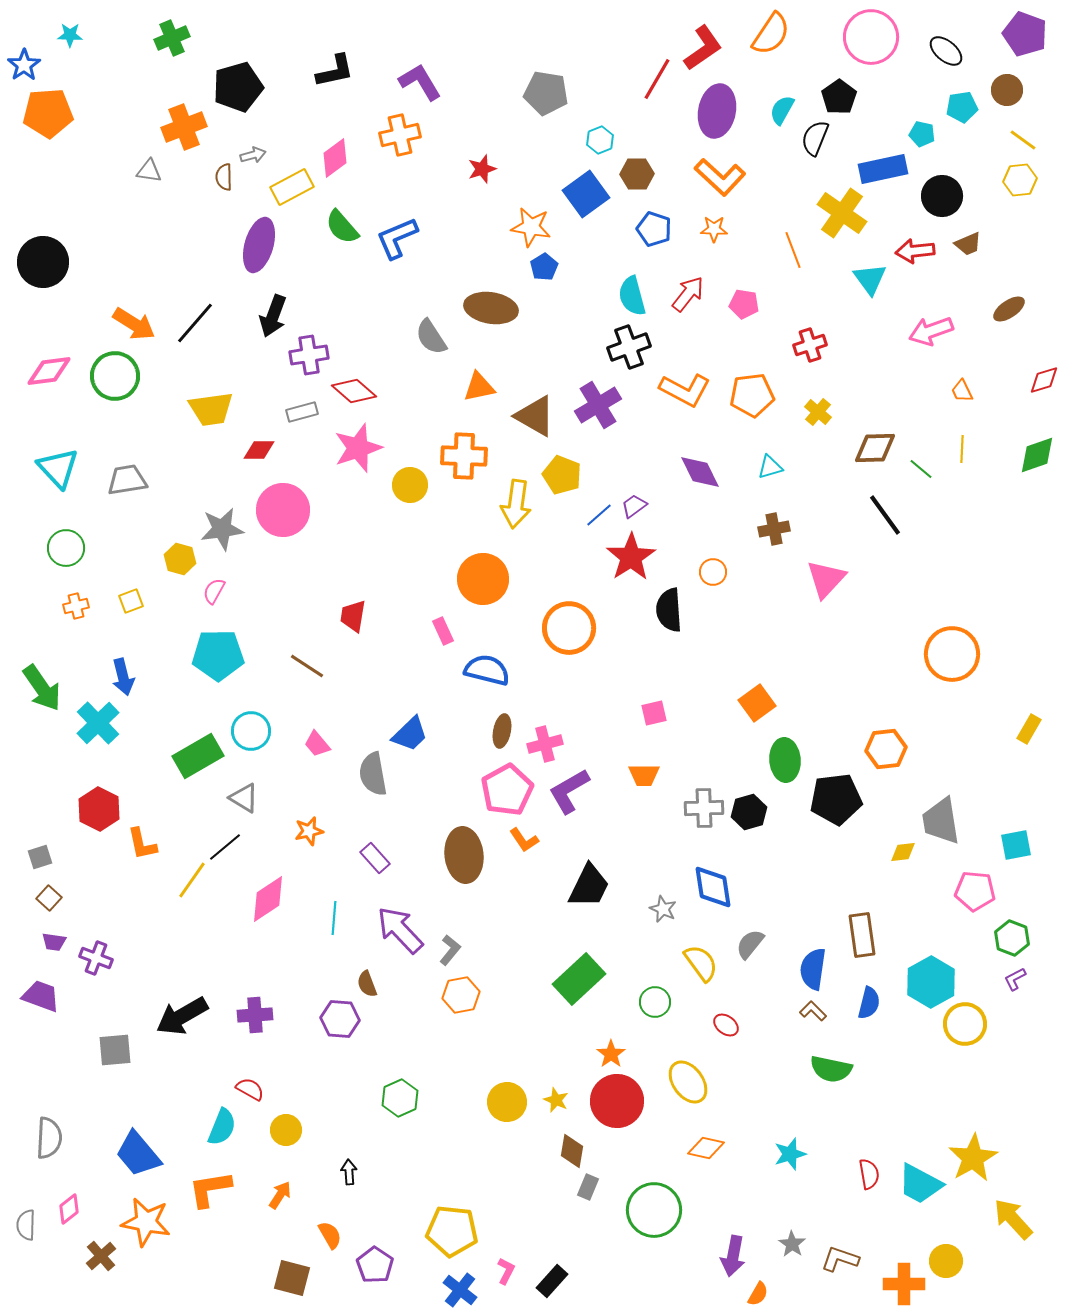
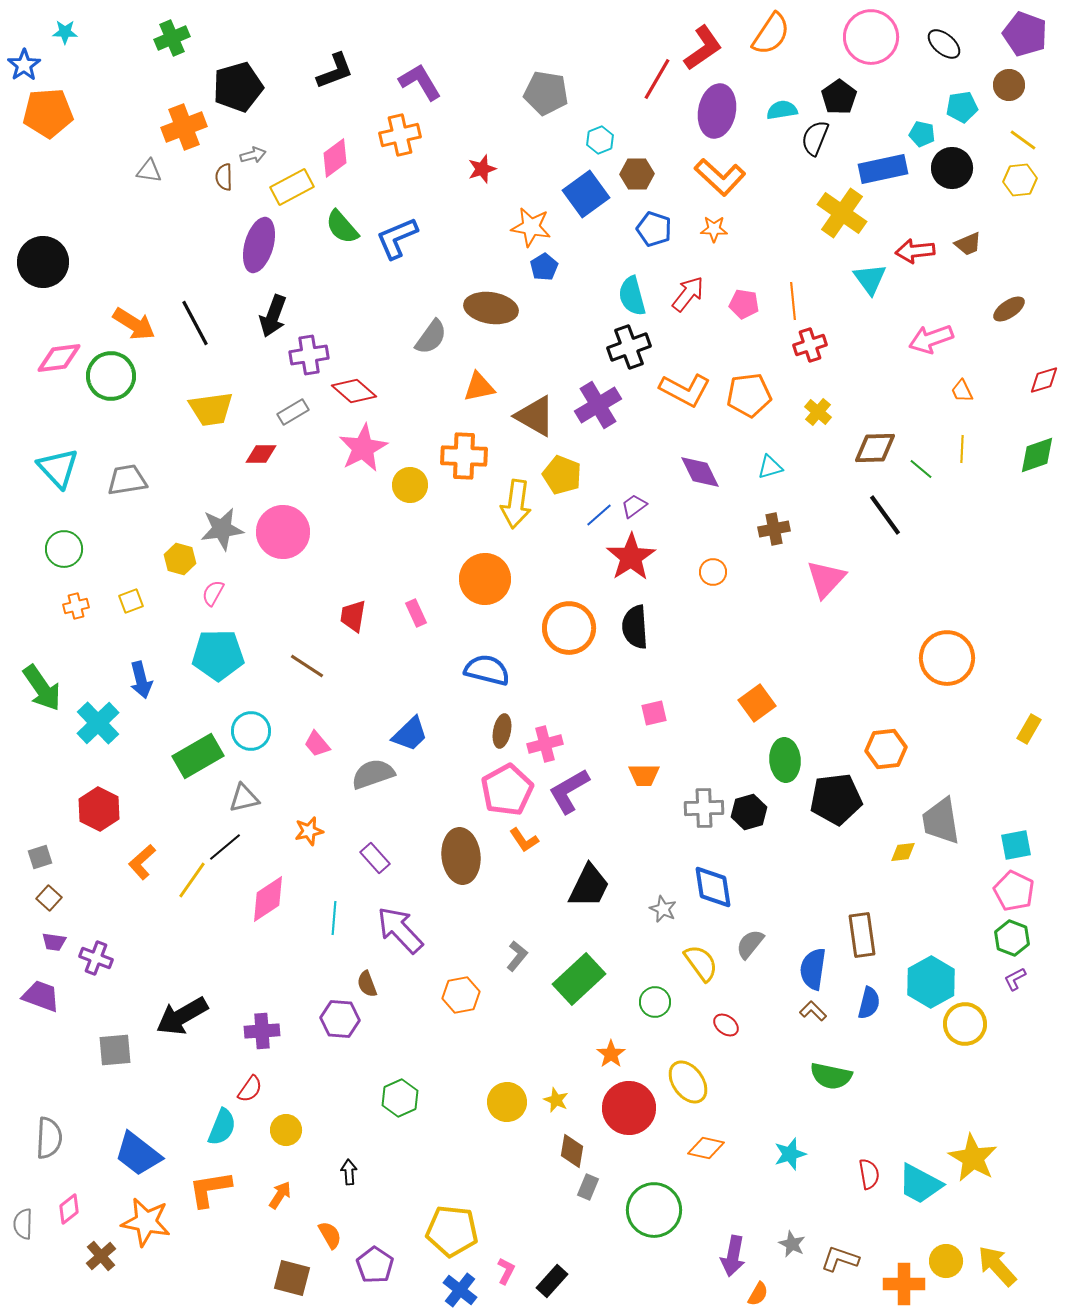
cyan star at (70, 35): moved 5 px left, 3 px up
black ellipse at (946, 51): moved 2 px left, 7 px up
black L-shape at (335, 71): rotated 9 degrees counterclockwise
brown circle at (1007, 90): moved 2 px right, 5 px up
cyan semicircle at (782, 110): rotated 52 degrees clockwise
black circle at (942, 196): moved 10 px right, 28 px up
orange line at (793, 250): moved 51 px down; rotated 15 degrees clockwise
black line at (195, 323): rotated 69 degrees counterclockwise
pink arrow at (931, 331): moved 8 px down
gray semicircle at (431, 337): rotated 111 degrees counterclockwise
pink diamond at (49, 371): moved 10 px right, 13 px up
green circle at (115, 376): moved 4 px left
orange pentagon at (752, 395): moved 3 px left
gray rectangle at (302, 412): moved 9 px left; rotated 16 degrees counterclockwise
pink star at (358, 448): moved 5 px right; rotated 9 degrees counterclockwise
red diamond at (259, 450): moved 2 px right, 4 px down
pink circle at (283, 510): moved 22 px down
green circle at (66, 548): moved 2 px left, 1 px down
orange circle at (483, 579): moved 2 px right
pink semicircle at (214, 591): moved 1 px left, 2 px down
black semicircle at (669, 610): moved 34 px left, 17 px down
pink rectangle at (443, 631): moved 27 px left, 18 px up
orange circle at (952, 654): moved 5 px left, 4 px down
blue arrow at (123, 677): moved 18 px right, 3 px down
gray semicircle at (373, 774): rotated 81 degrees clockwise
gray triangle at (244, 798): rotated 44 degrees counterclockwise
orange L-shape at (142, 844): moved 18 px down; rotated 60 degrees clockwise
brown ellipse at (464, 855): moved 3 px left, 1 px down
pink pentagon at (975, 891): moved 39 px right; rotated 21 degrees clockwise
gray L-shape at (450, 950): moved 67 px right, 6 px down
purple cross at (255, 1015): moved 7 px right, 16 px down
green semicircle at (831, 1069): moved 7 px down
red semicircle at (250, 1089): rotated 96 degrees clockwise
red circle at (617, 1101): moved 12 px right, 7 px down
blue trapezoid at (138, 1154): rotated 12 degrees counterclockwise
yellow star at (973, 1158): rotated 12 degrees counterclockwise
yellow arrow at (1013, 1219): moved 16 px left, 47 px down
gray semicircle at (26, 1225): moved 3 px left, 1 px up
gray star at (792, 1244): rotated 8 degrees counterclockwise
